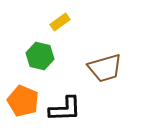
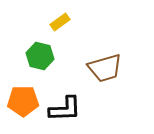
orange pentagon: rotated 24 degrees counterclockwise
